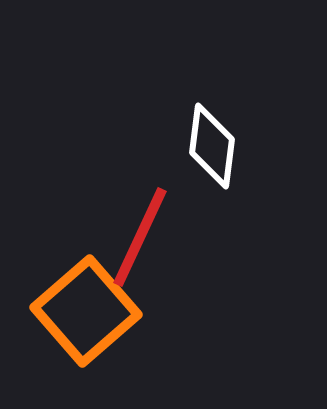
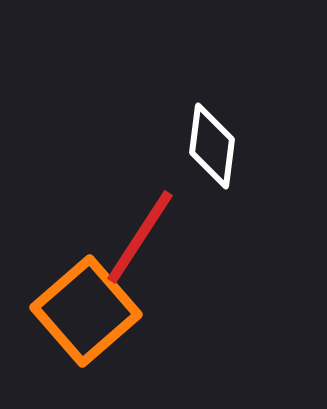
red line: rotated 8 degrees clockwise
